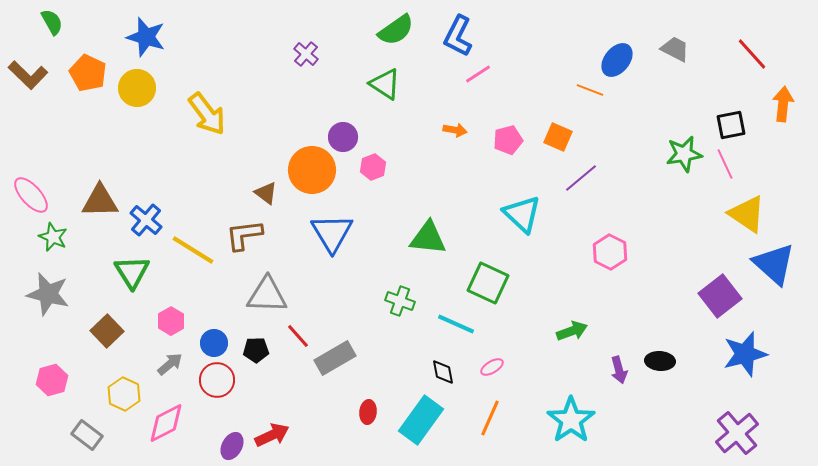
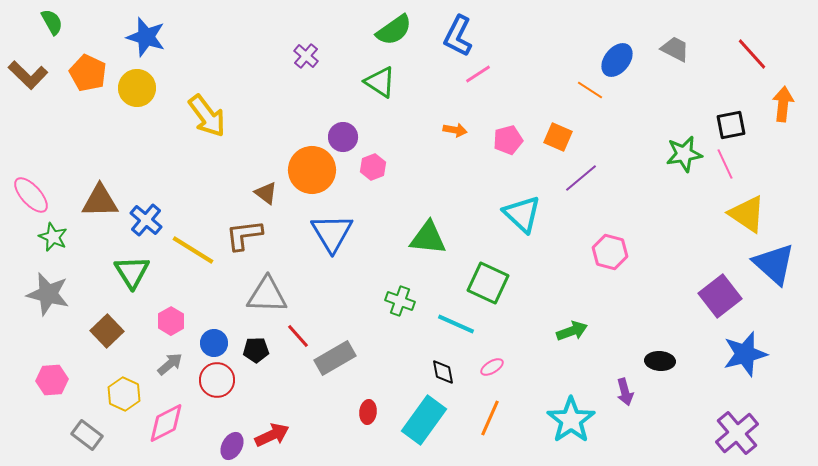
green semicircle at (396, 30): moved 2 px left
purple cross at (306, 54): moved 2 px down
green triangle at (385, 84): moved 5 px left, 2 px up
orange line at (590, 90): rotated 12 degrees clockwise
yellow arrow at (207, 114): moved 2 px down
pink hexagon at (610, 252): rotated 12 degrees counterclockwise
purple arrow at (619, 370): moved 6 px right, 22 px down
pink hexagon at (52, 380): rotated 12 degrees clockwise
cyan rectangle at (421, 420): moved 3 px right
